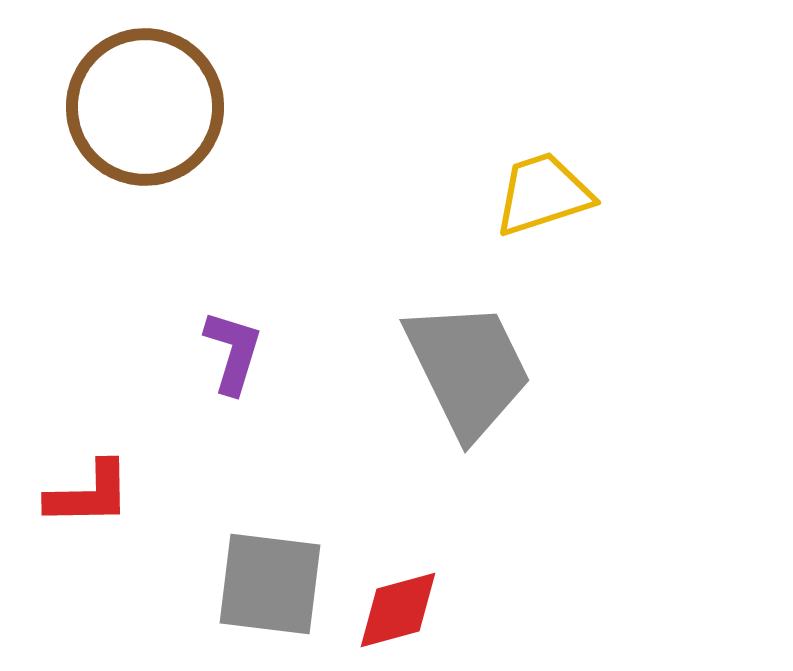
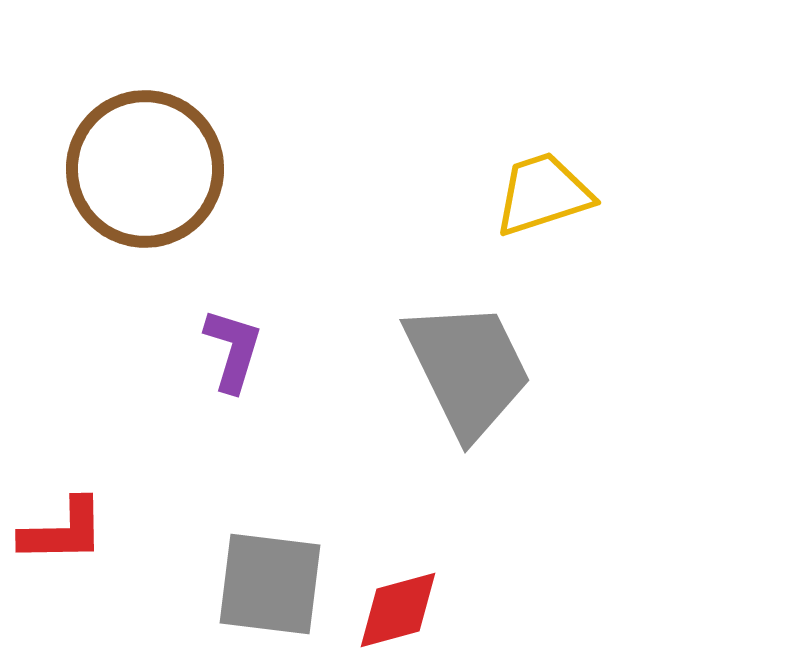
brown circle: moved 62 px down
purple L-shape: moved 2 px up
red L-shape: moved 26 px left, 37 px down
